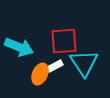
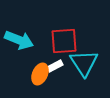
cyan arrow: moved 7 px up
